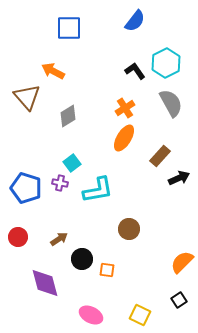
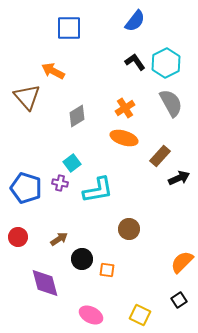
black L-shape: moved 9 px up
gray diamond: moved 9 px right
orange ellipse: rotated 76 degrees clockwise
